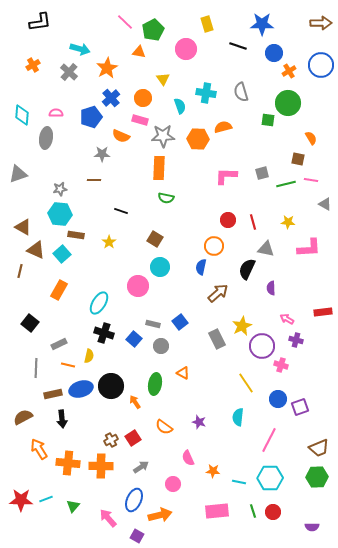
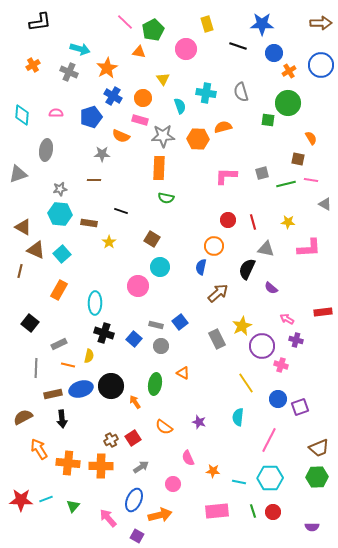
gray cross at (69, 72): rotated 18 degrees counterclockwise
blue cross at (111, 98): moved 2 px right, 2 px up; rotated 18 degrees counterclockwise
gray ellipse at (46, 138): moved 12 px down
brown rectangle at (76, 235): moved 13 px right, 12 px up
brown square at (155, 239): moved 3 px left
purple semicircle at (271, 288): rotated 48 degrees counterclockwise
cyan ellipse at (99, 303): moved 4 px left; rotated 30 degrees counterclockwise
gray rectangle at (153, 324): moved 3 px right, 1 px down
